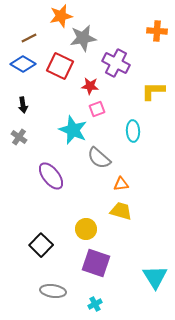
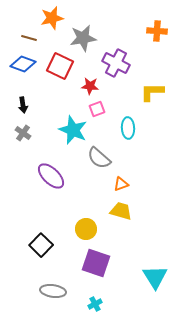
orange star: moved 9 px left, 2 px down
brown line: rotated 42 degrees clockwise
blue diamond: rotated 10 degrees counterclockwise
yellow L-shape: moved 1 px left, 1 px down
cyan ellipse: moved 5 px left, 3 px up
gray cross: moved 4 px right, 4 px up
purple ellipse: rotated 8 degrees counterclockwise
orange triangle: rotated 14 degrees counterclockwise
